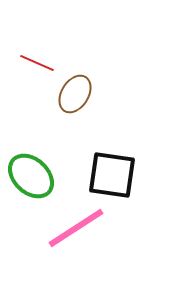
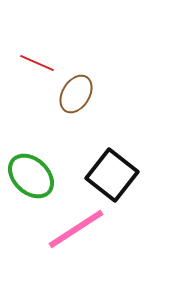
brown ellipse: moved 1 px right
black square: rotated 30 degrees clockwise
pink line: moved 1 px down
